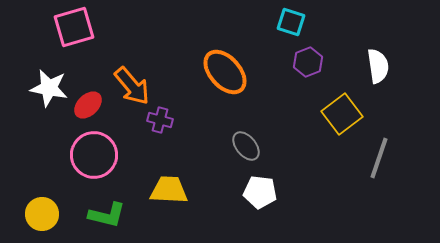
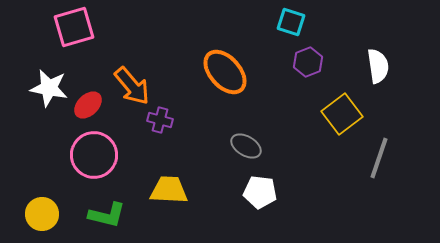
gray ellipse: rotated 20 degrees counterclockwise
